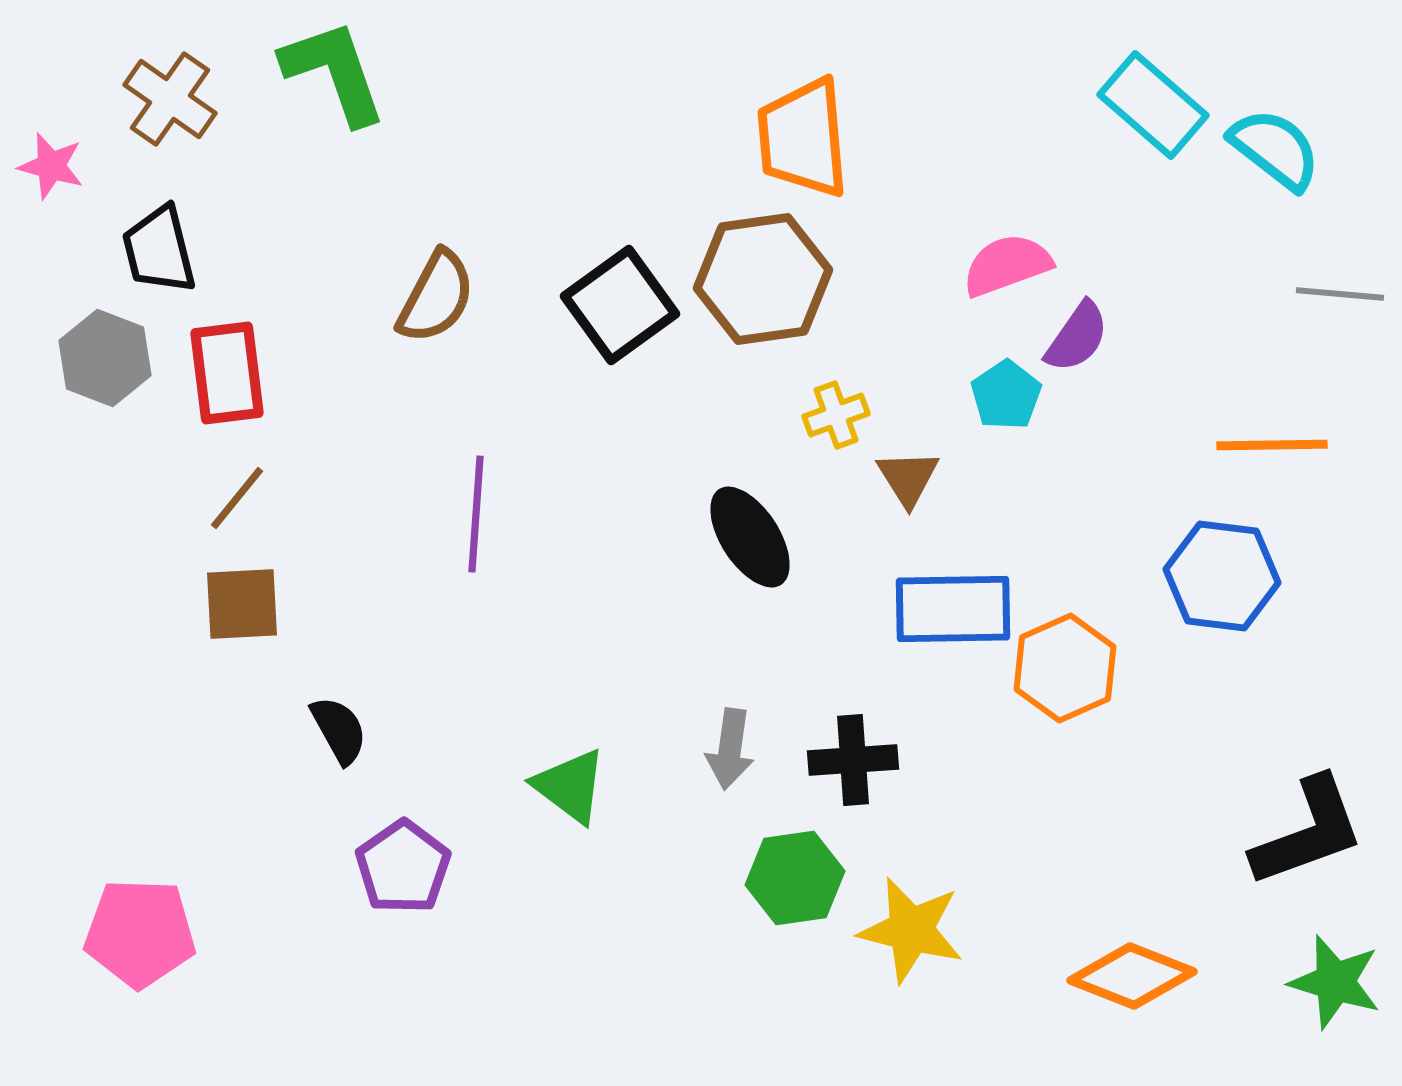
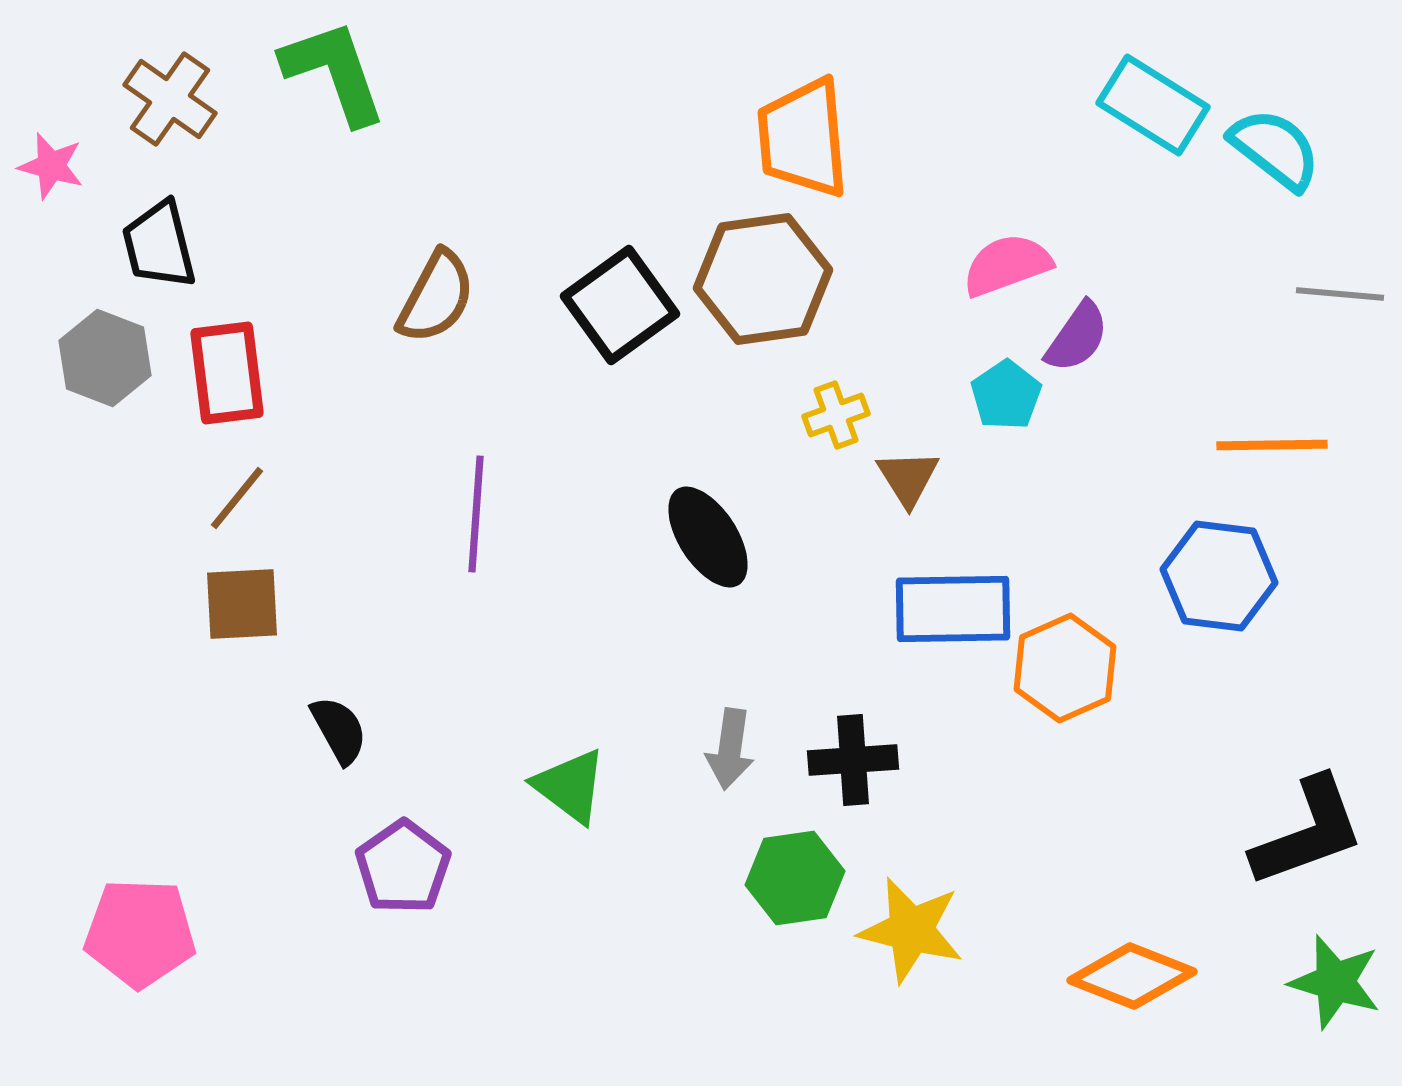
cyan rectangle: rotated 9 degrees counterclockwise
black trapezoid: moved 5 px up
black ellipse: moved 42 px left
blue hexagon: moved 3 px left
